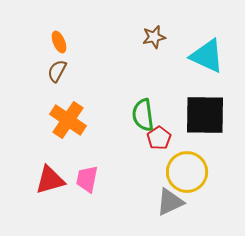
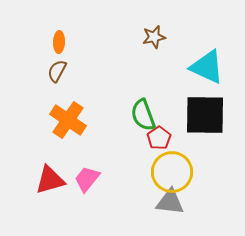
orange ellipse: rotated 25 degrees clockwise
cyan triangle: moved 11 px down
green semicircle: rotated 12 degrees counterclockwise
yellow circle: moved 15 px left
pink trapezoid: rotated 28 degrees clockwise
gray triangle: rotated 32 degrees clockwise
